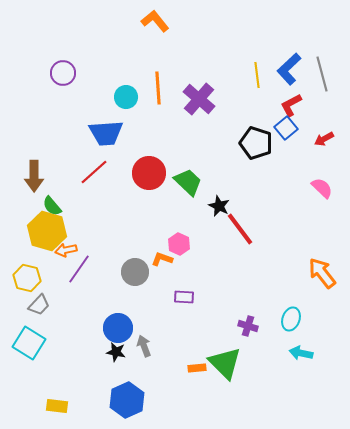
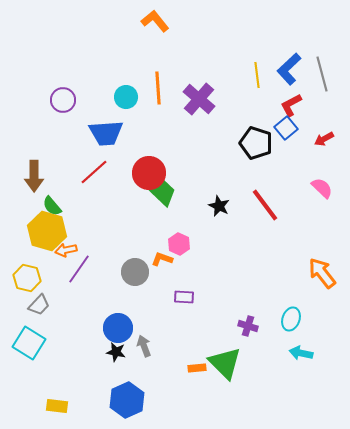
purple circle at (63, 73): moved 27 px down
green trapezoid at (188, 182): moved 26 px left, 10 px down
red line at (240, 229): moved 25 px right, 24 px up
